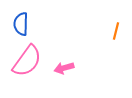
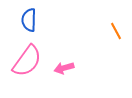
blue semicircle: moved 8 px right, 4 px up
orange line: rotated 42 degrees counterclockwise
